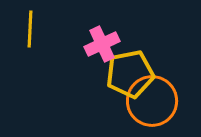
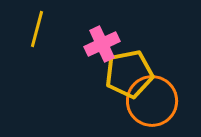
yellow line: moved 7 px right; rotated 12 degrees clockwise
yellow pentagon: moved 1 px left
